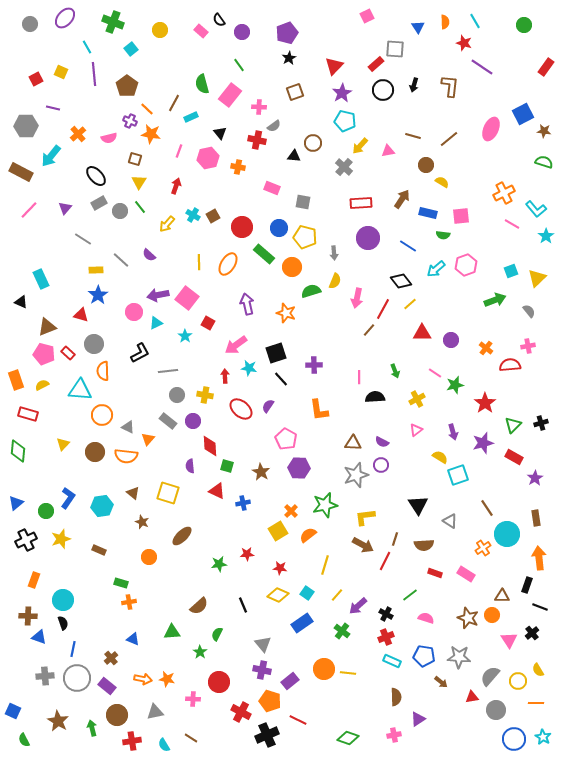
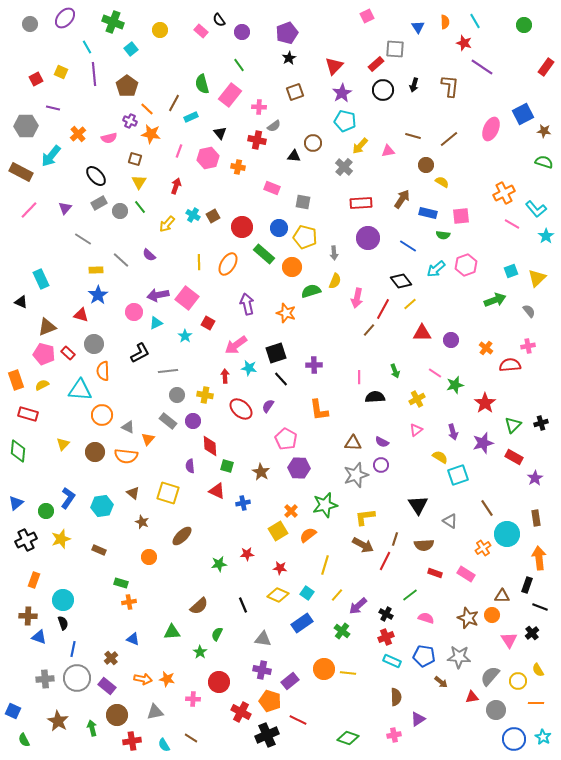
gray triangle at (263, 644): moved 5 px up; rotated 42 degrees counterclockwise
gray cross at (45, 676): moved 3 px down
